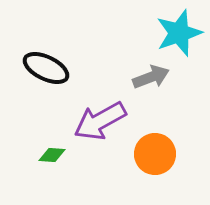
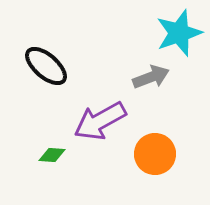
black ellipse: moved 2 px up; rotated 15 degrees clockwise
